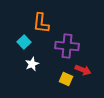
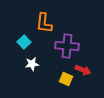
orange L-shape: moved 3 px right
white star: rotated 16 degrees clockwise
